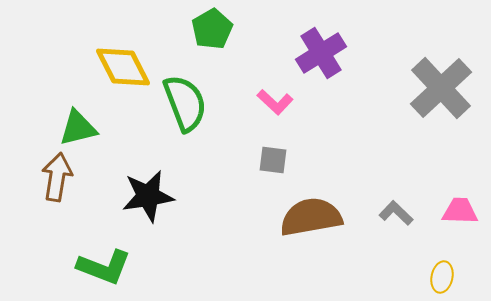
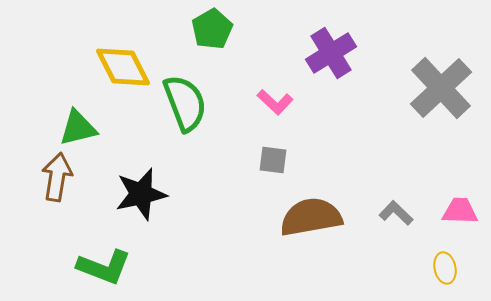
purple cross: moved 10 px right
black star: moved 7 px left, 2 px up; rotated 4 degrees counterclockwise
yellow ellipse: moved 3 px right, 9 px up; rotated 24 degrees counterclockwise
